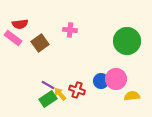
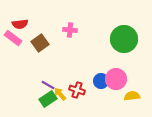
green circle: moved 3 px left, 2 px up
